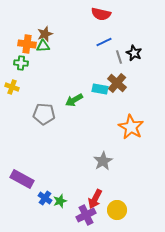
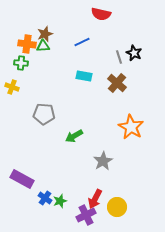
blue line: moved 22 px left
cyan rectangle: moved 16 px left, 13 px up
green arrow: moved 36 px down
yellow circle: moved 3 px up
